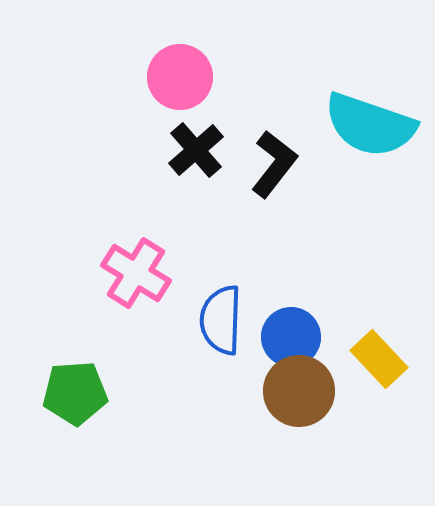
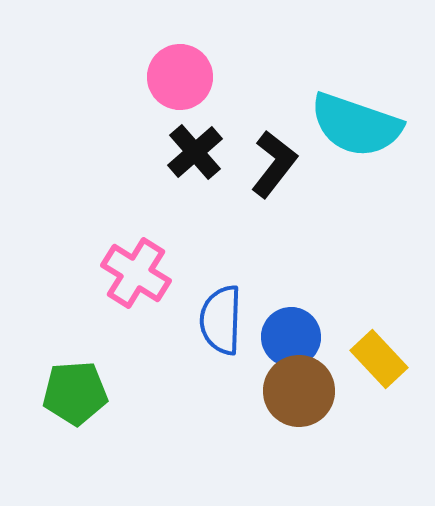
cyan semicircle: moved 14 px left
black cross: moved 1 px left, 2 px down
